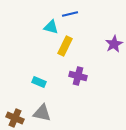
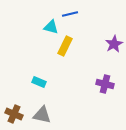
purple cross: moved 27 px right, 8 px down
gray triangle: moved 2 px down
brown cross: moved 1 px left, 4 px up
